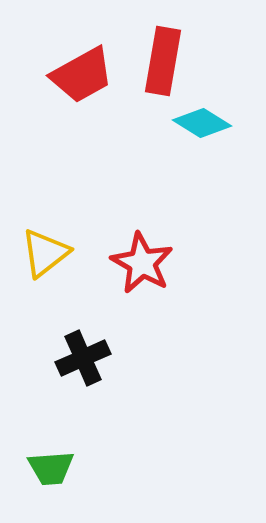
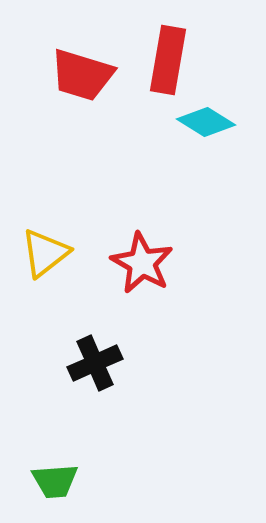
red rectangle: moved 5 px right, 1 px up
red trapezoid: rotated 46 degrees clockwise
cyan diamond: moved 4 px right, 1 px up
black cross: moved 12 px right, 5 px down
green trapezoid: moved 4 px right, 13 px down
